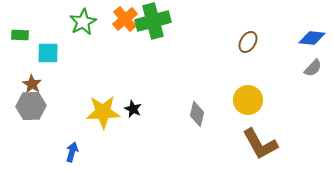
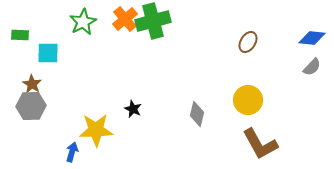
gray semicircle: moved 1 px left, 1 px up
yellow star: moved 7 px left, 18 px down
